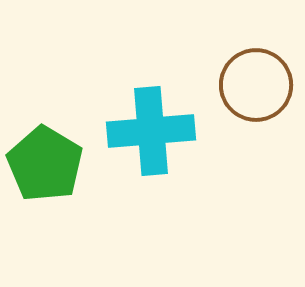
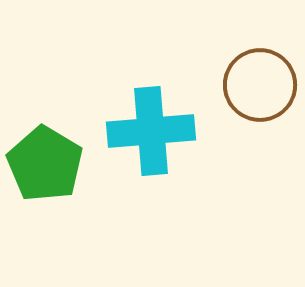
brown circle: moved 4 px right
